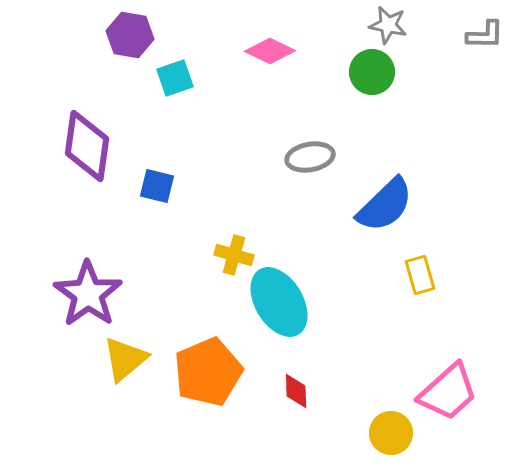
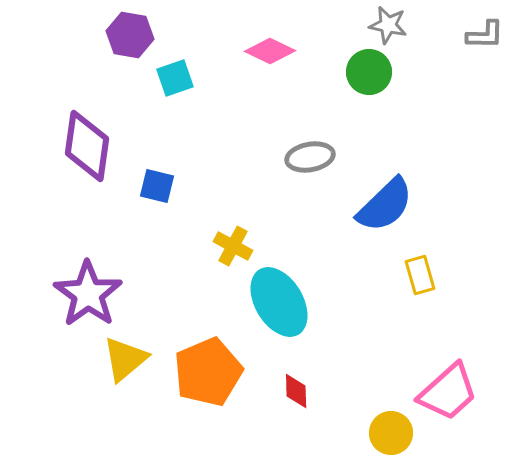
green circle: moved 3 px left
yellow cross: moved 1 px left, 9 px up; rotated 12 degrees clockwise
